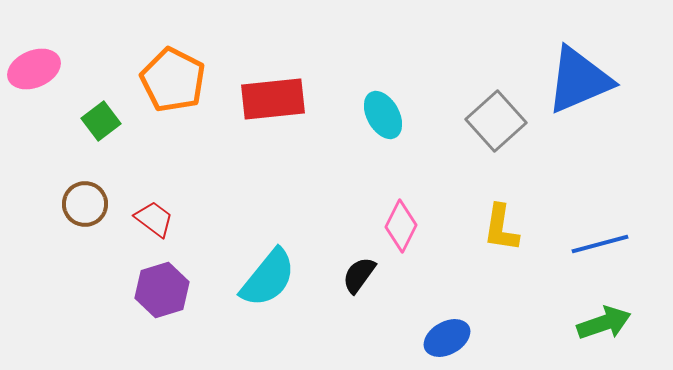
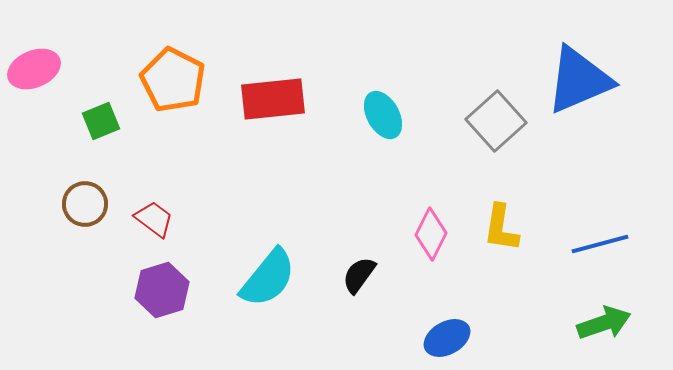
green square: rotated 15 degrees clockwise
pink diamond: moved 30 px right, 8 px down
